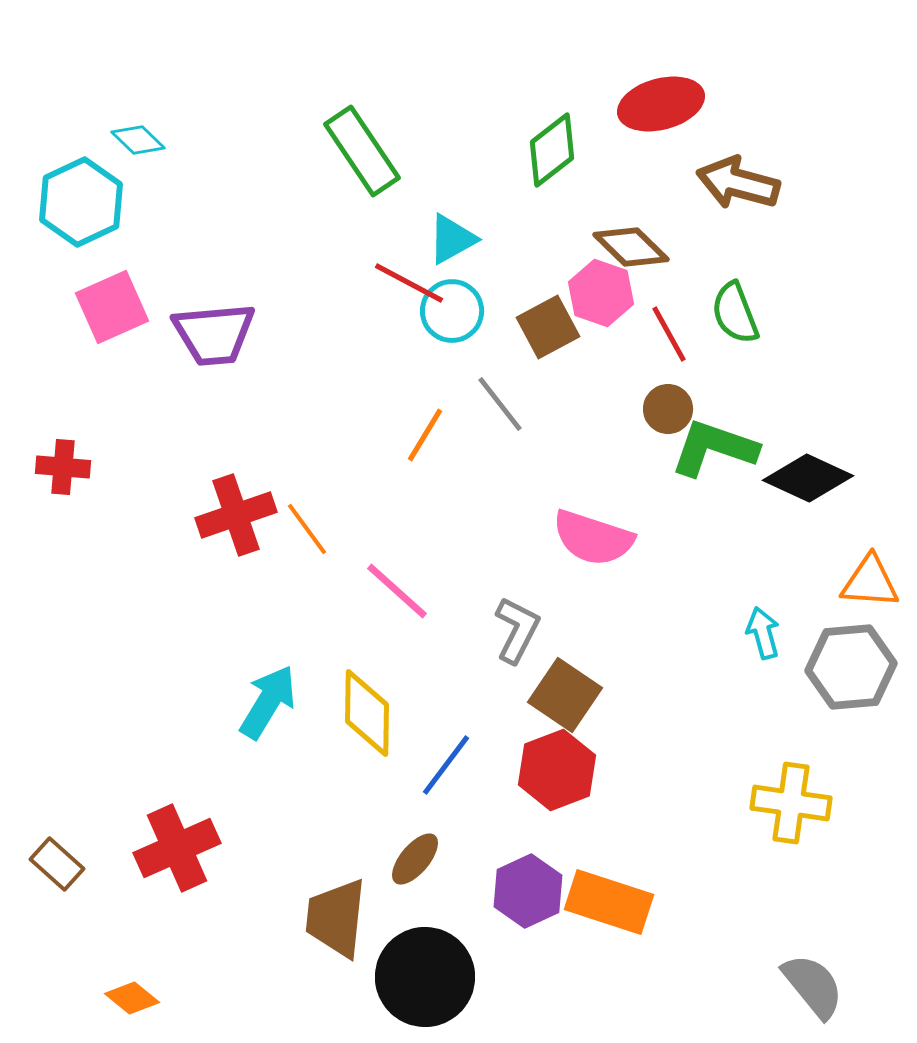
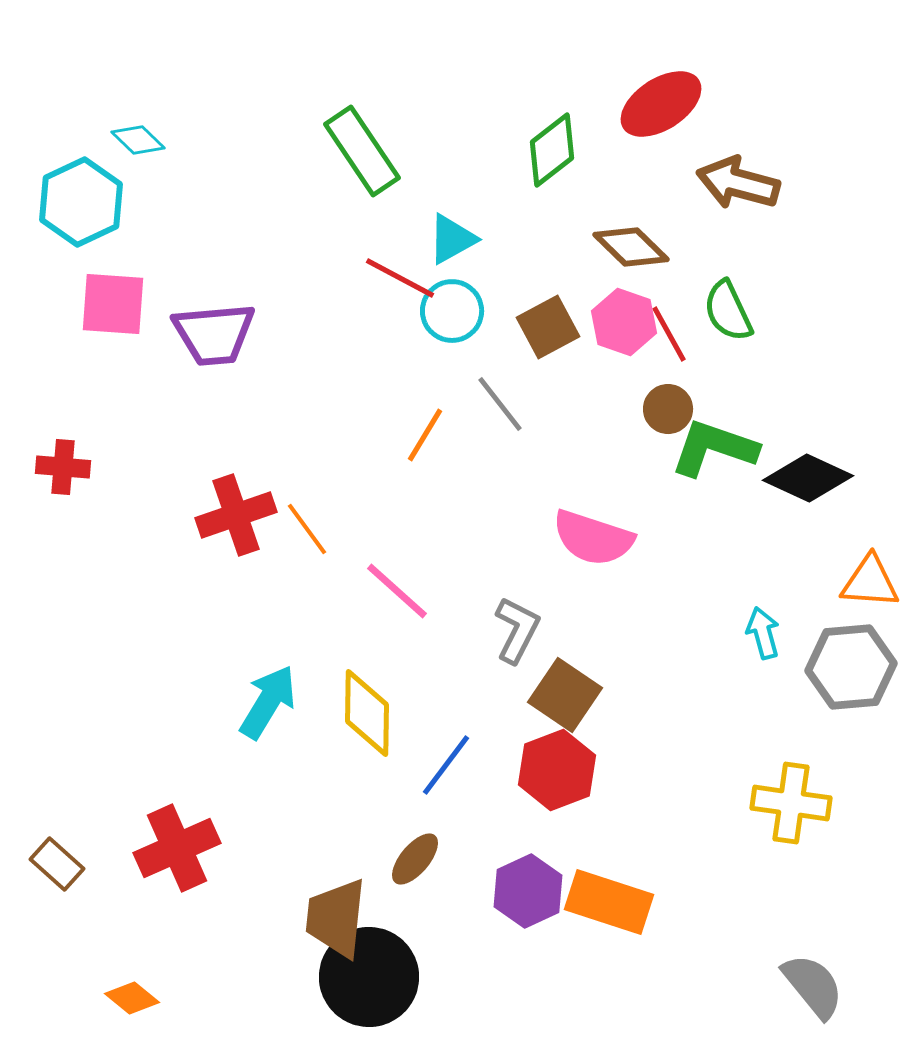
red ellipse at (661, 104): rotated 18 degrees counterclockwise
red line at (409, 283): moved 9 px left, 5 px up
pink hexagon at (601, 293): moved 23 px right, 29 px down
pink square at (112, 307): moved 1 px right, 3 px up; rotated 28 degrees clockwise
green semicircle at (735, 313): moved 7 px left, 2 px up; rotated 4 degrees counterclockwise
black circle at (425, 977): moved 56 px left
